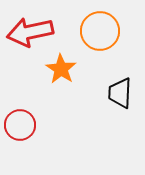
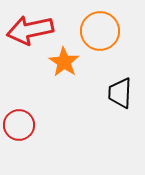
red arrow: moved 2 px up
orange star: moved 3 px right, 7 px up
red circle: moved 1 px left
